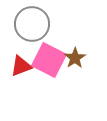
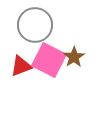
gray circle: moved 3 px right, 1 px down
brown star: moved 1 px left, 1 px up
